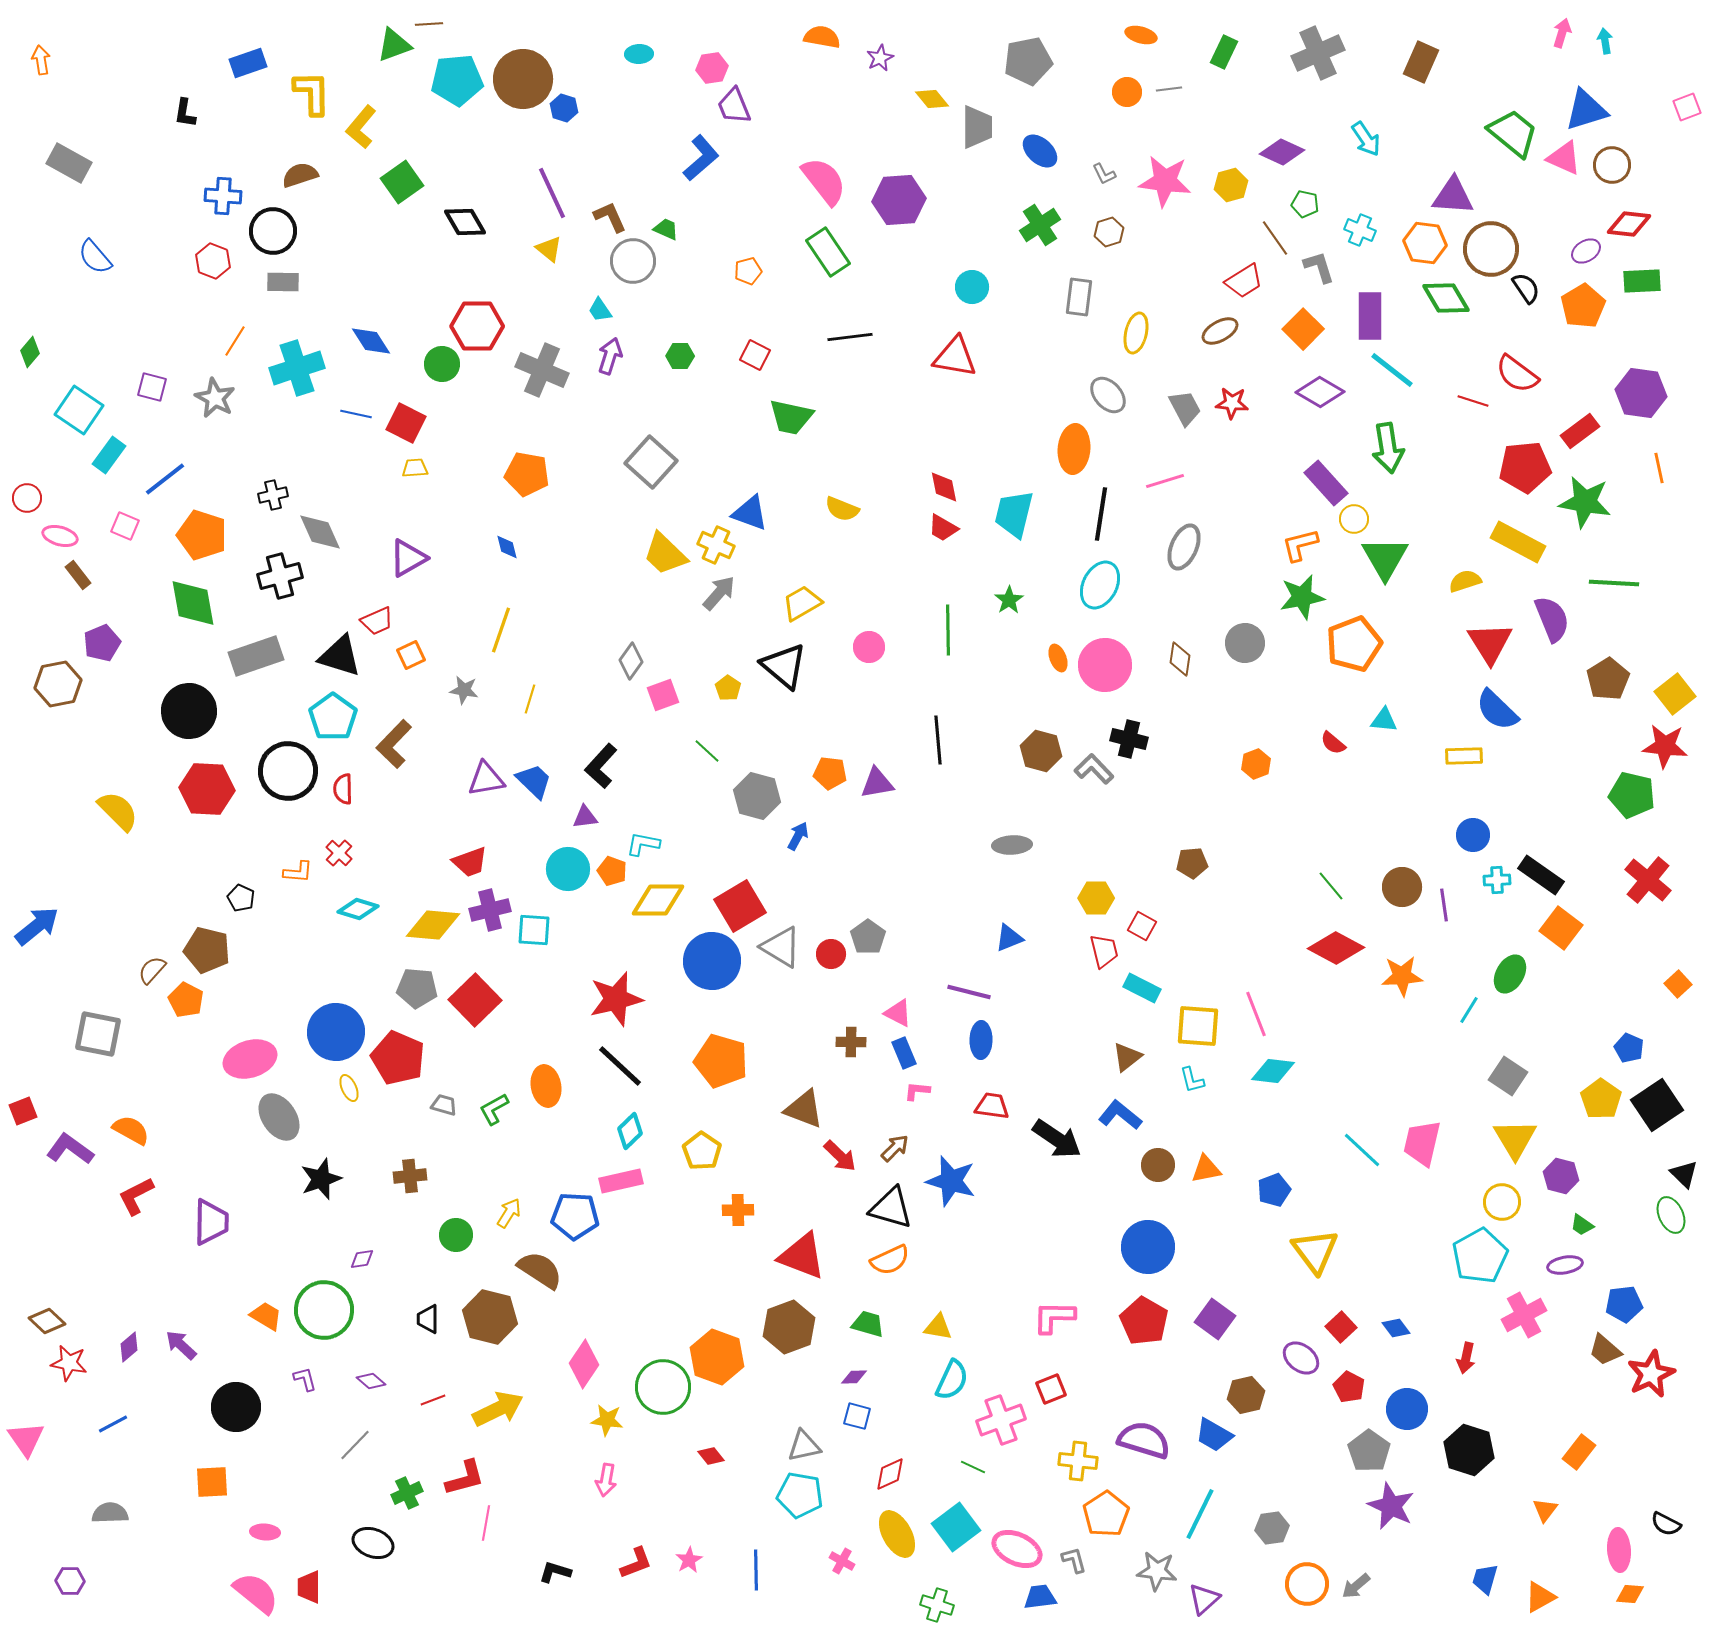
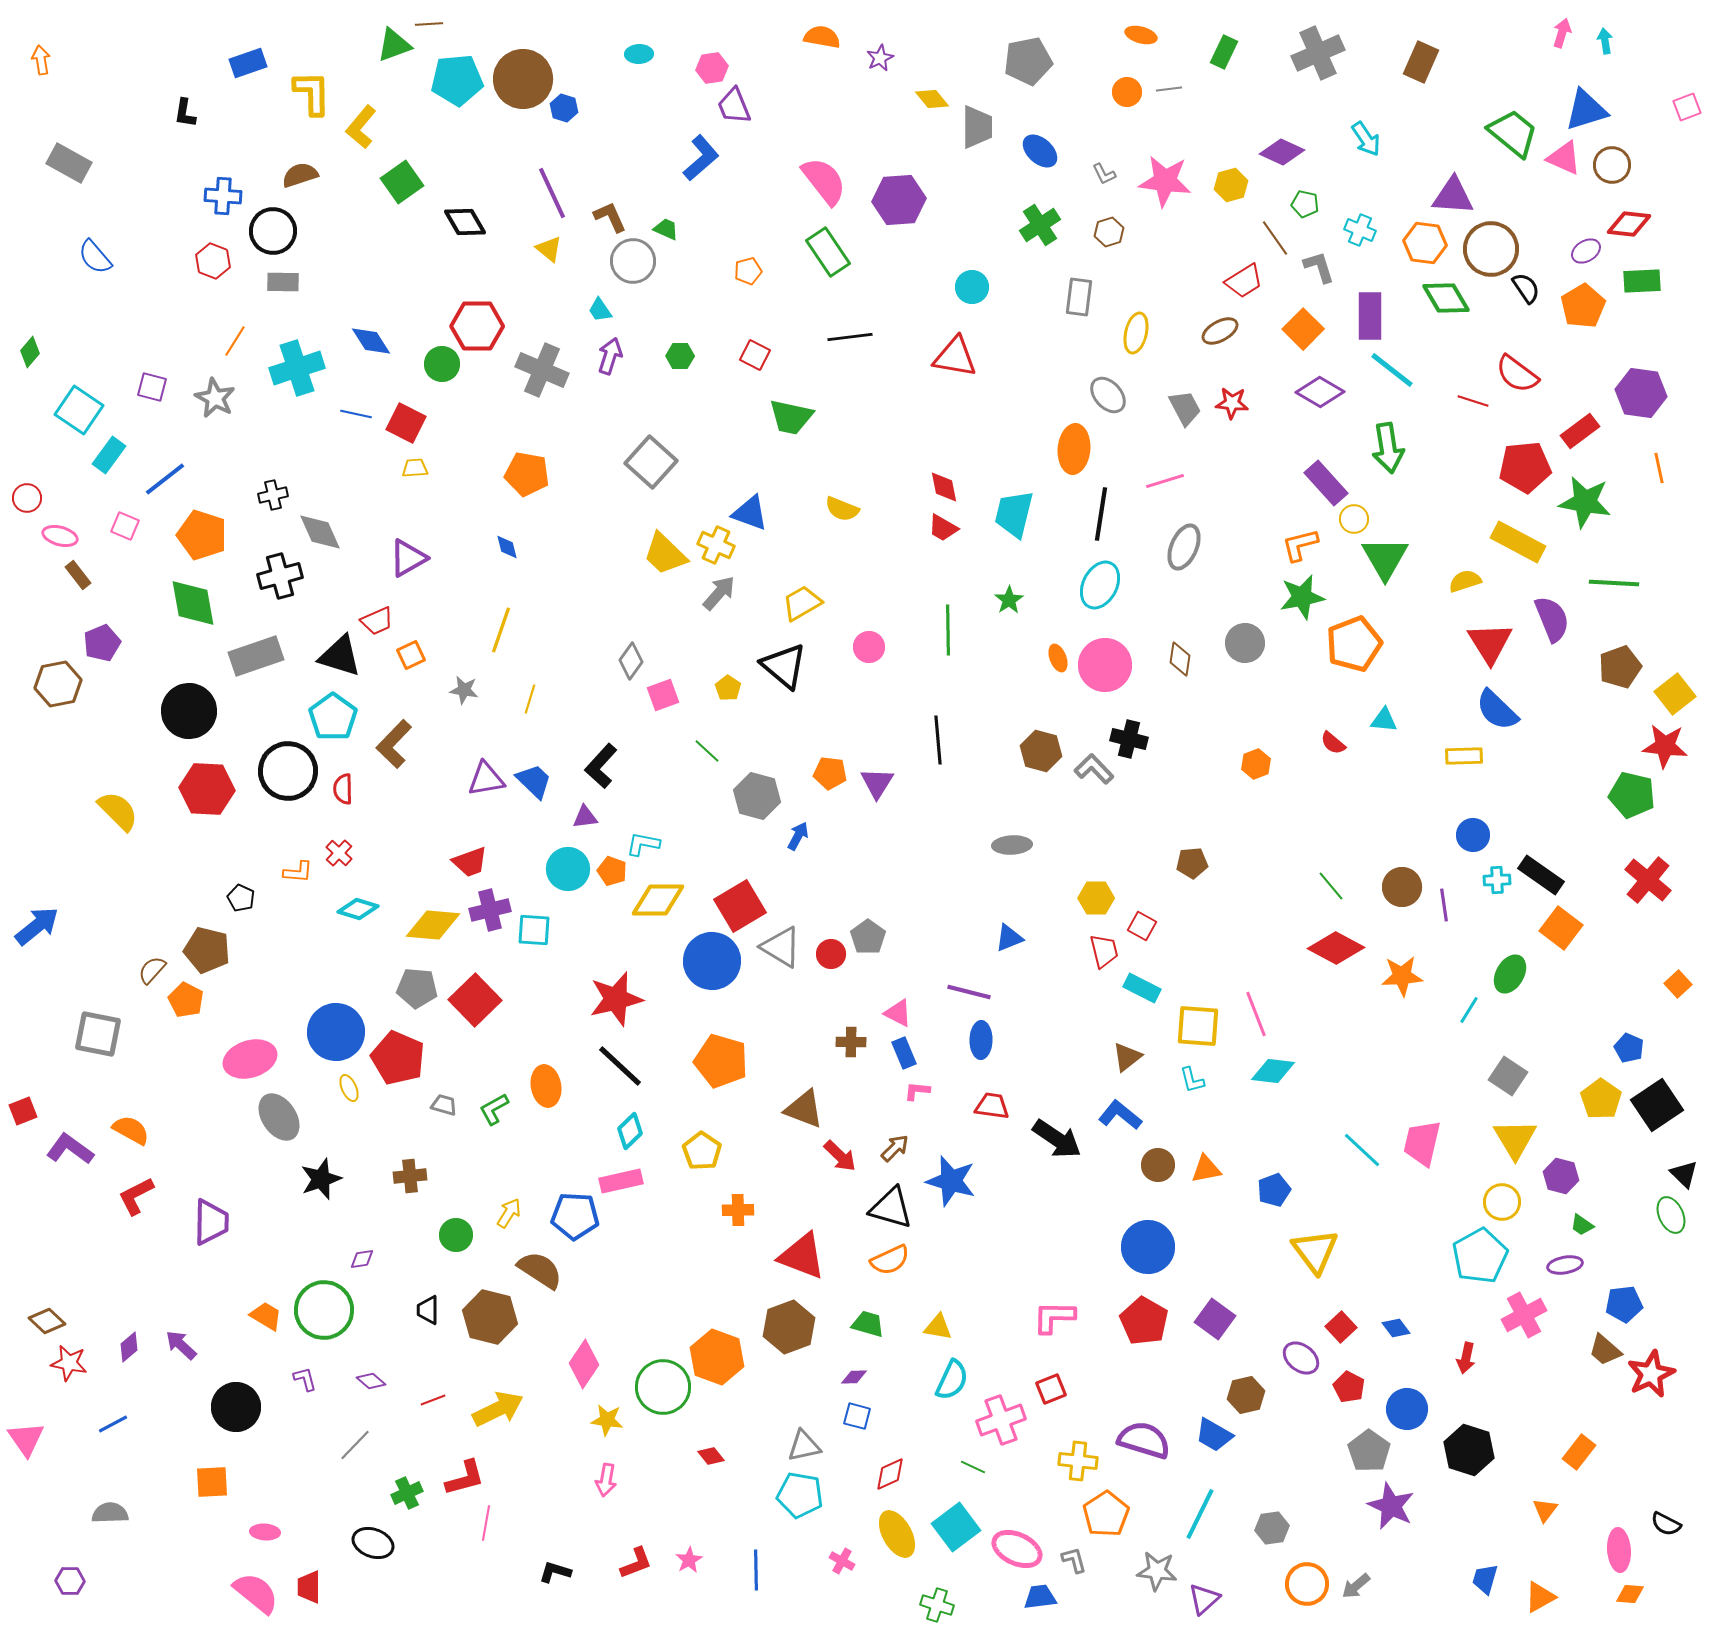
brown pentagon at (1608, 679): moved 12 px right, 12 px up; rotated 12 degrees clockwise
purple triangle at (877, 783): rotated 48 degrees counterclockwise
black trapezoid at (428, 1319): moved 9 px up
